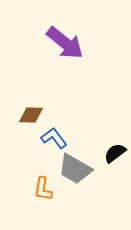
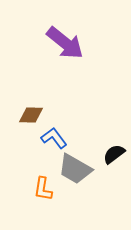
black semicircle: moved 1 px left, 1 px down
